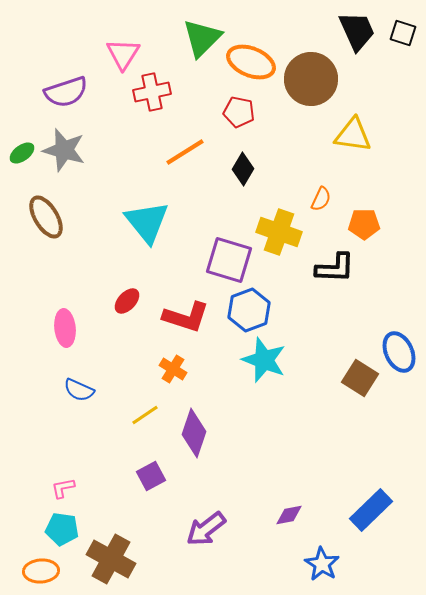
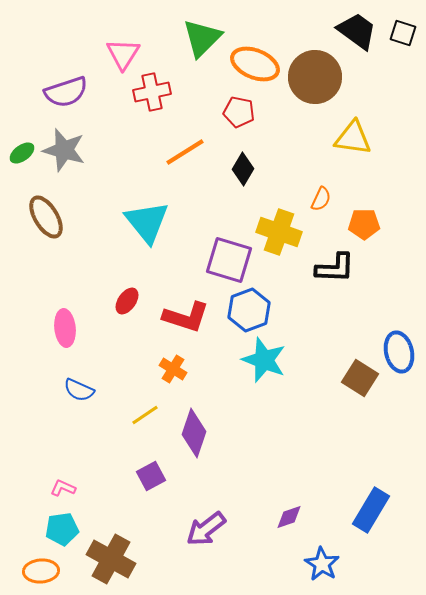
black trapezoid at (357, 31): rotated 30 degrees counterclockwise
orange ellipse at (251, 62): moved 4 px right, 2 px down
brown circle at (311, 79): moved 4 px right, 2 px up
yellow triangle at (353, 135): moved 3 px down
red ellipse at (127, 301): rotated 8 degrees counterclockwise
blue ellipse at (399, 352): rotated 12 degrees clockwise
pink L-shape at (63, 488): rotated 35 degrees clockwise
blue rectangle at (371, 510): rotated 15 degrees counterclockwise
purple diamond at (289, 515): moved 2 px down; rotated 8 degrees counterclockwise
cyan pentagon at (62, 529): rotated 16 degrees counterclockwise
